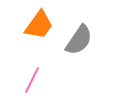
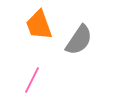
orange trapezoid: rotated 124 degrees clockwise
